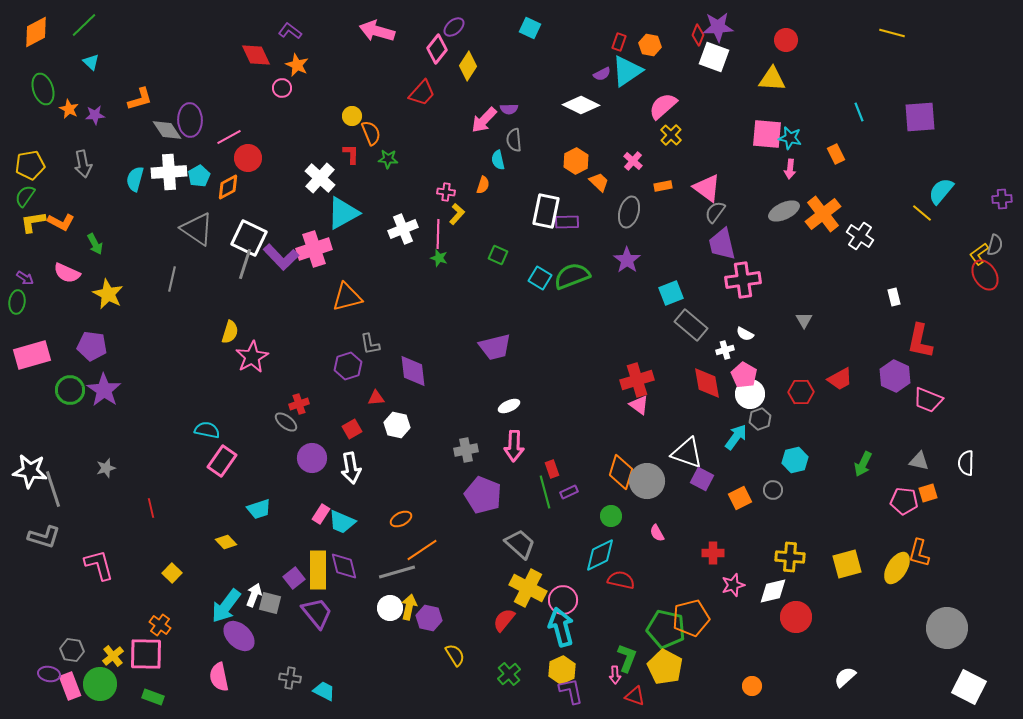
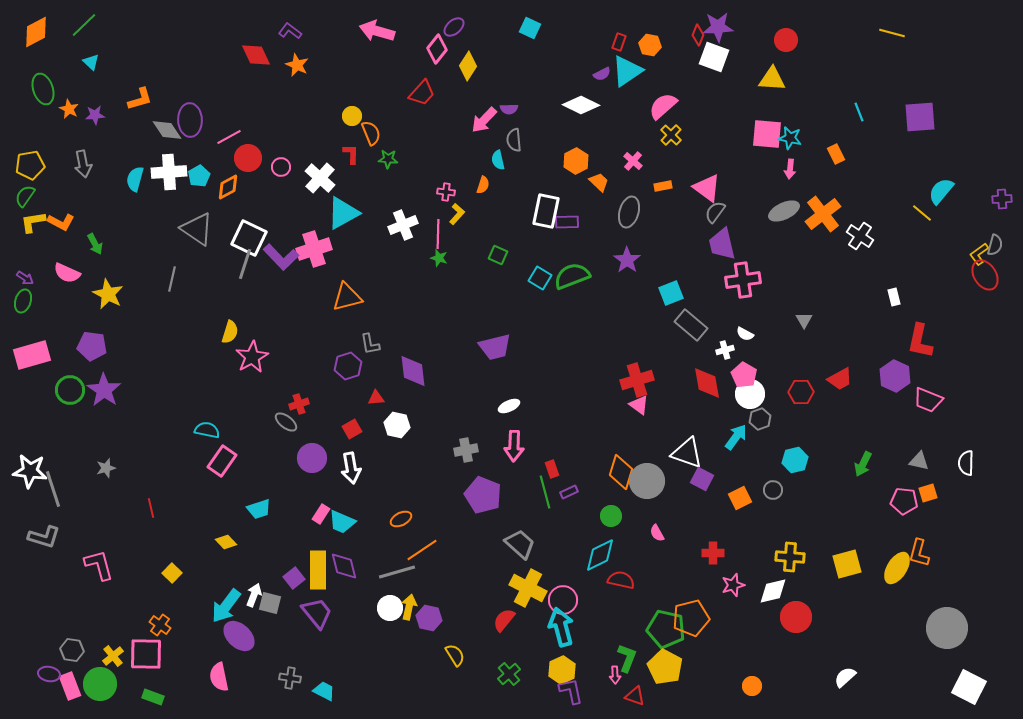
pink circle at (282, 88): moved 1 px left, 79 px down
white cross at (403, 229): moved 4 px up
green ellipse at (17, 302): moved 6 px right, 1 px up; rotated 10 degrees clockwise
